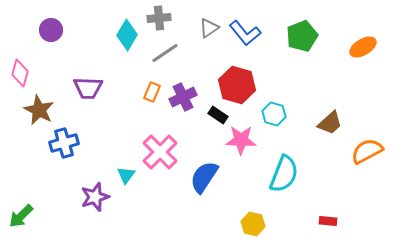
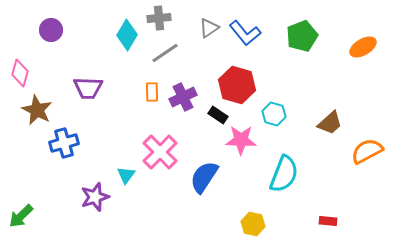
orange rectangle: rotated 24 degrees counterclockwise
brown star: moved 2 px left
